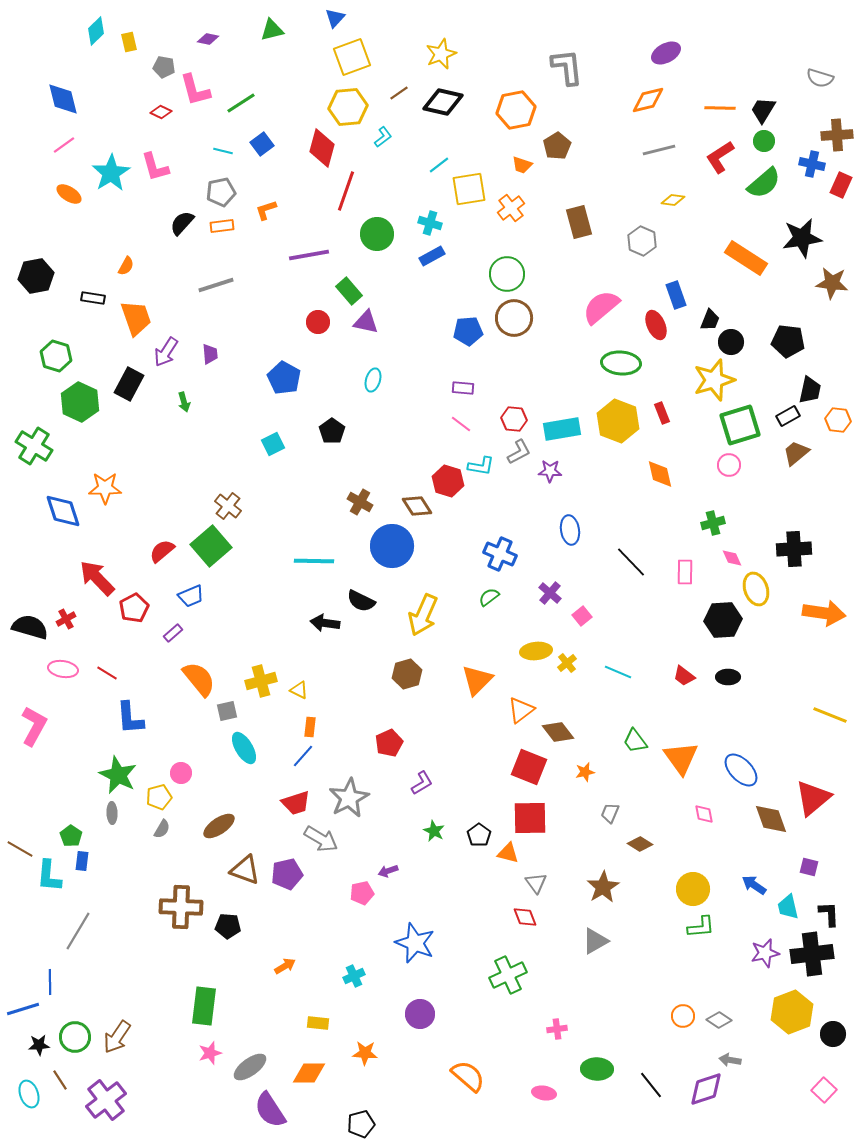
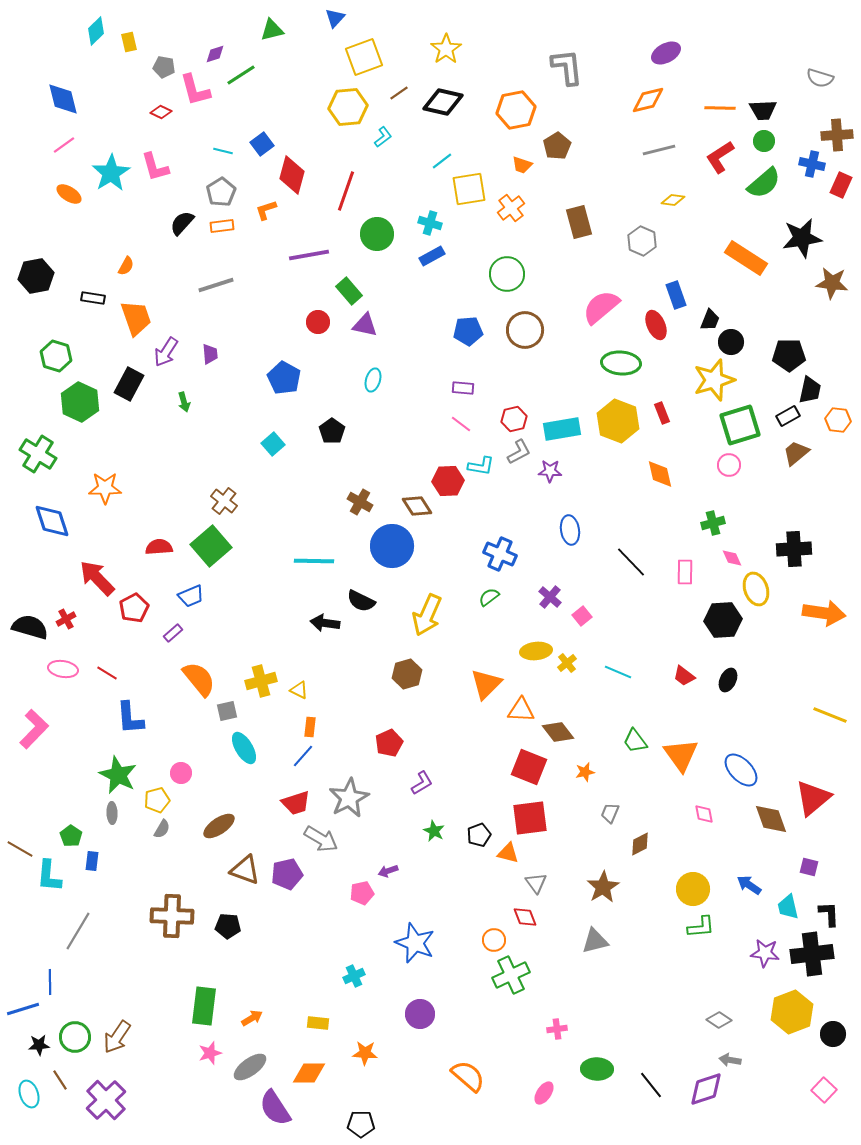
purple diamond at (208, 39): moved 7 px right, 15 px down; rotated 30 degrees counterclockwise
yellow star at (441, 54): moved 5 px right, 5 px up; rotated 12 degrees counterclockwise
yellow square at (352, 57): moved 12 px right
green line at (241, 103): moved 28 px up
black trapezoid at (763, 110): rotated 124 degrees counterclockwise
red diamond at (322, 148): moved 30 px left, 27 px down
cyan line at (439, 165): moved 3 px right, 4 px up
gray pentagon at (221, 192): rotated 20 degrees counterclockwise
brown circle at (514, 318): moved 11 px right, 12 px down
purple triangle at (366, 322): moved 1 px left, 3 px down
black pentagon at (788, 341): moved 1 px right, 14 px down; rotated 8 degrees counterclockwise
red hexagon at (514, 419): rotated 20 degrees counterclockwise
cyan square at (273, 444): rotated 15 degrees counterclockwise
green cross at (34, 446): moved 4 px right, 8 px down
red hexagon at (448, 481): rotated 20 degrees counterclockwise
brown cross at (228, 506): moved 4 px left, 5 px up
blue diamond at (63, 511): moved 11 px left, 10 px down
red semicircle at (162, 551): moved 3 px left, 4 px up; rotated 36 degrees clockwise
purple cross at (550, 593): moved 4 px down
yellow arrow at (423, 615): moved 4 px right
black ellipse at (728, 677): moved 3 px down; rotated 65 degrees counterclockwise
orange triangle at (477, 680): moved 9 px right, 4 px down
orange triangle at (521, 710): rotated 40 degrees clockwise
pink L-shape at (34, 726): moved 3 px down; rotated 15 degrees clockwise
orange triangle at (681, 758): moved 3 px up
yellow pentagon at (159, 797): moved 2 px left, 3 px down
red square at (530, 818): rotated 6 degrees counterclockwise
black pentagon at (479, 835): rotated 15 degrees clockwise
brown diamond at (640, 844): rotated 60 degrees counterclockwise
blue rectangle at (82, 861): moved 10 px right
blue arrow at (754, 885): moved 5 px left
brown cross at (181, 907): moved 9 px left, 9 px down
gray triangle at (595, 941): rotated 16 degrees clockwise
purple star at (765, 953): rotated 20 degrees clockwise
orange arrow at (285, 966): moved 33 px left, 52 px down
green cross at (508, 975): moved 3 px right
orange circle at (683, 1016): moved 189 px left, 76 px up
pink ellipse at (544, 1093): rotated 65 degrees counterclockwise
purple cross at (106, 1100): rotated 6 degrees counterclockwise
purple semicircle at (270, 1110): moved 5 px right, 2 px up
black pentagon at (361, 1124): rotated 16 degrees clockwise
